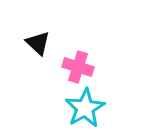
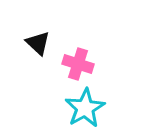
pink cross: moved 3 px up
